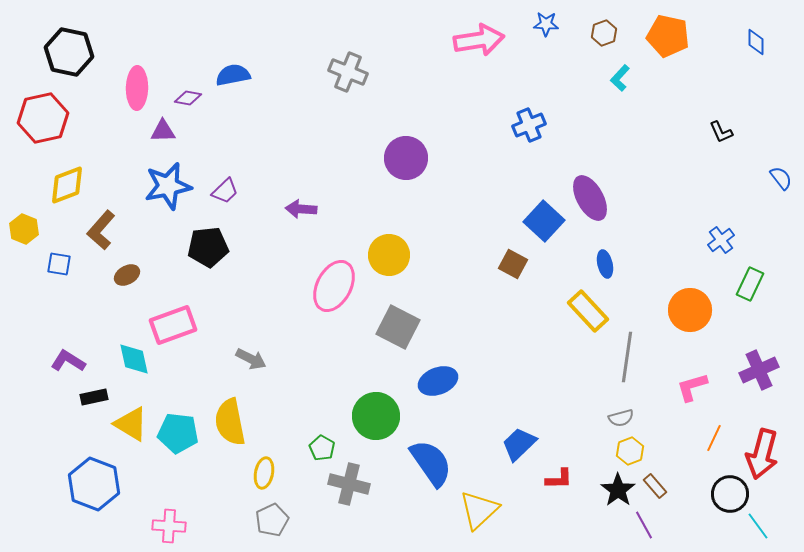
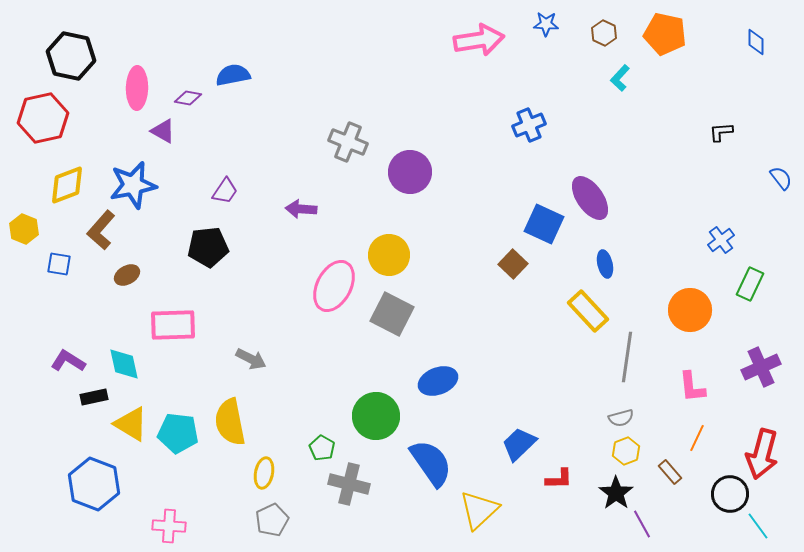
brown hexagon at (604, 33): rotated 15 degrees counterclockwise
orange pentagon at (668, 36): moved 3 px left, 2 px up
black hexagon at (69, 52): moved 2 px right, 4 px down
gray cross at (348, 72): moved 70 px down
purple triangle at (163, 131): rotated 32 degrees clockwise
black L-shape at (721, 132): rotated 110 degrees clockwise
purple circle at (406, 158): moved 4 px right, 14 px down
blue star at (168, 186): moved 35 px left, 1 px up
purple trapezoid at (225, 191): rotated 12 degrees counterclockwise
purple ellipse at (590, 198): rotated 6 degrees counterclockwise
blue square at (544, 221): moved 3 px down; rotated 18 degrees counterclockwise
brown square at (513, 264): rotated 16 degrees clockwise
pink rectangle at (173, 325): rotated 18 degrees clockwise
gray square at (398, 327): moved 6 px left, 13 px up
cyan diamond at (134, 359): moved 10 px left, 5 px down
purple cross at (759, 370): moved 2 px right, 3 px up
pink L-shape at (692, 387): rotated 80 degrees counterclockwise
orange line at (714, 438): moved 17 px left
yellow hexagon at (630, 451): moved 4 px left
brown rectangle at (655, 486): moved 15 px right, 14 px up
black star at (618, 490): moved 2 px left, 3 px down
purple line at (644, 525): moved 2 px left, 1 px up
